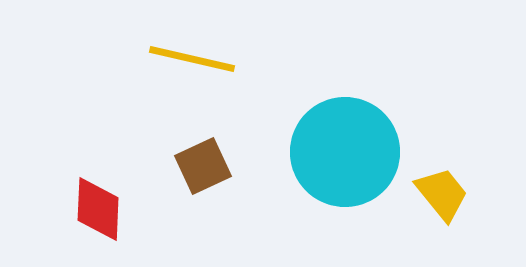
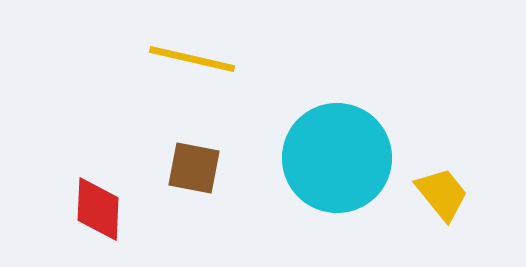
cyan circle: moved 8 px left, 6 px down
brown square: moved 9 px left, 2 px down; rotated 36 degrees clockwise
